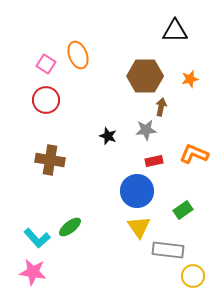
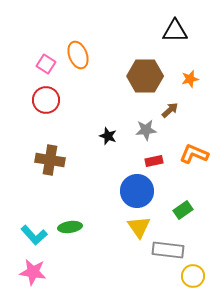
brown arrow: moved 9 px right, 3 px down; rotated 36 degrees clockwise
green ellipse: rotated 30 degrees clockwise
cyan L-shape: moved 3 px left, 3 px up
